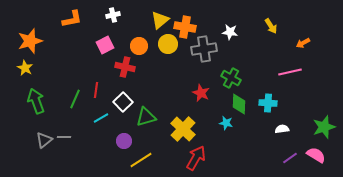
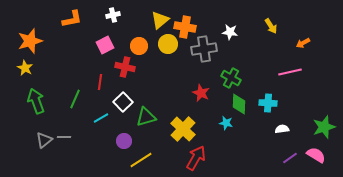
red line: moved 4 px right, 8 px up
